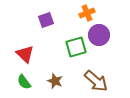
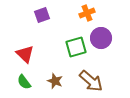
purple square: moved 4 px left, 5 px up
purple circle: moved 2 px right, 3 px down
brown arrow: moved 5 px left
